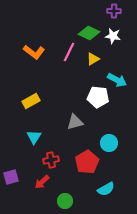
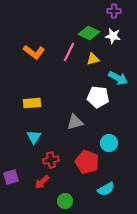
yellow triangle: rotated 16 degrees clockwise
cyan arrow: moved 1 px right, 2 px up
yellow rectangle: moved 1 px right, 2 px down; rotated 24 degrees clockwise
red pentagon: rotated 20 degrees counterclockwise
